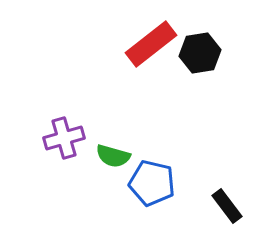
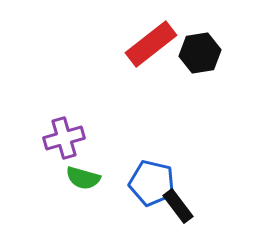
green semicircle: moved 30 px left, 22 px down
black rectangle: moved 49 px left
